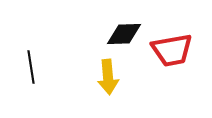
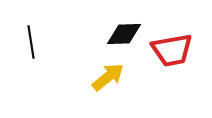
black line: moved 25 px up
yellow arrow: rotated 124 degrees counterclockwise
